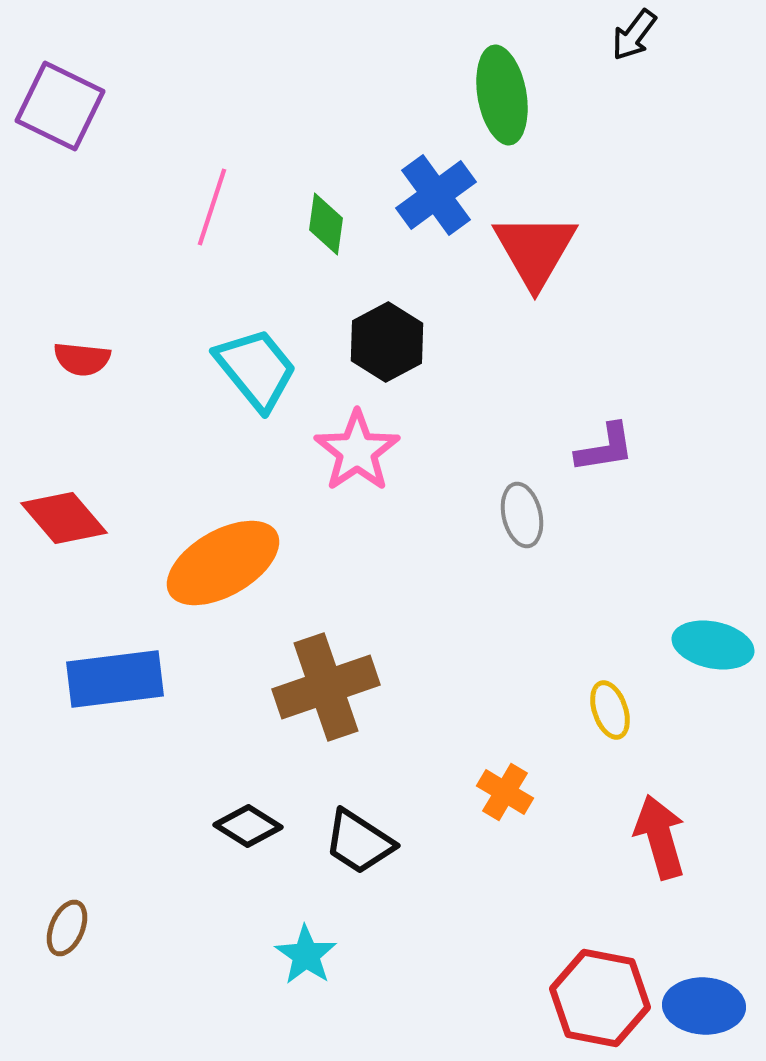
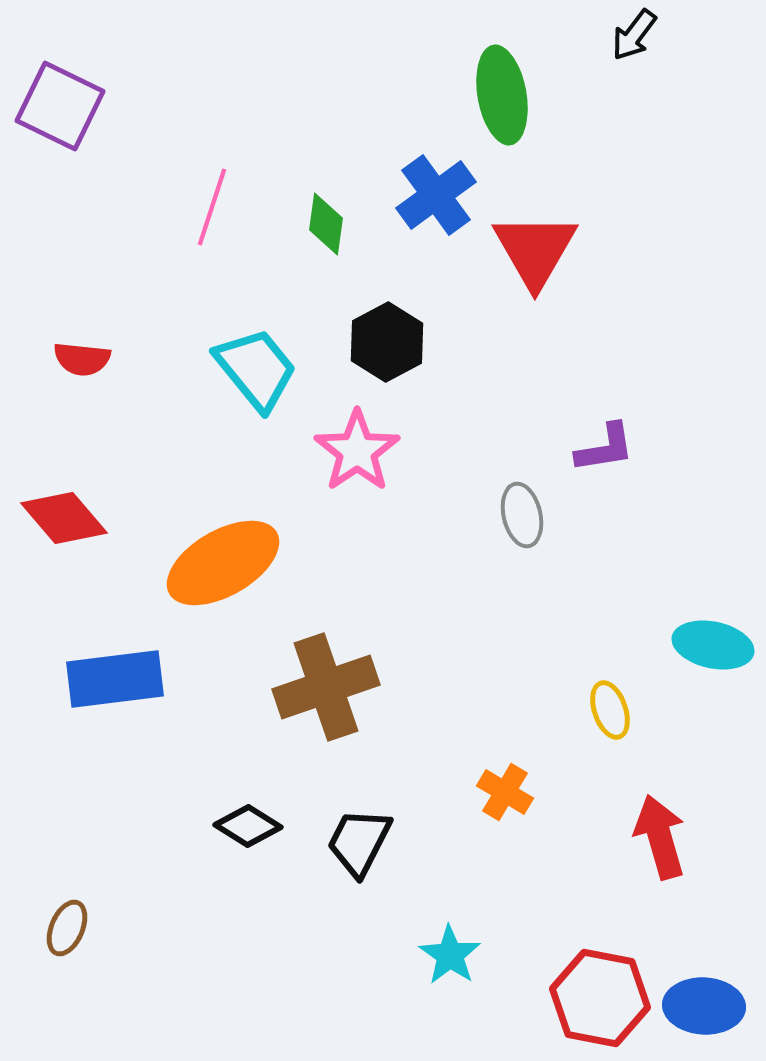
black trapezoid: rotated 84 degrees clockwise
cyan star: moved 144 px right
